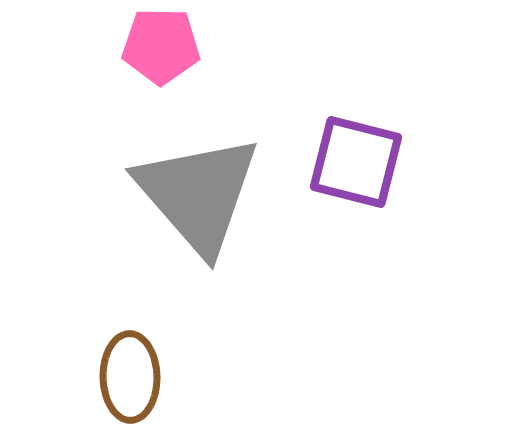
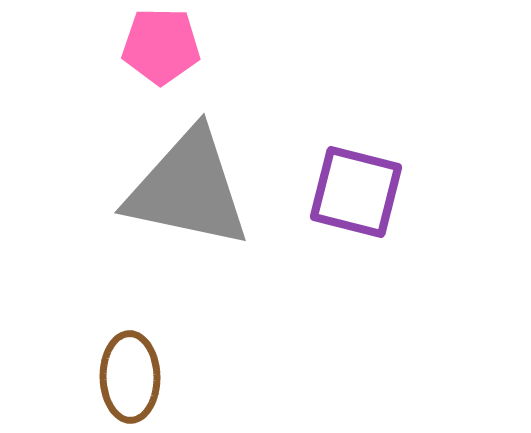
purple square: moved 30 px down
gray triangle: moved 10 px left, 5 px up; rotated 37 degrees counterclockwise
